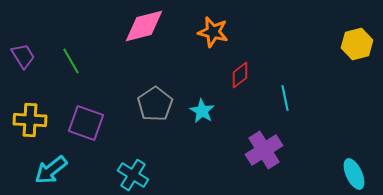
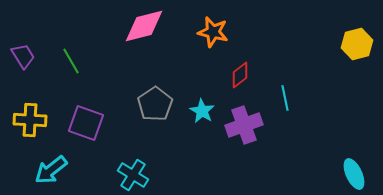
purple cross: moved 20 px left, 25 px up; rotated 12 degrees clockwise
